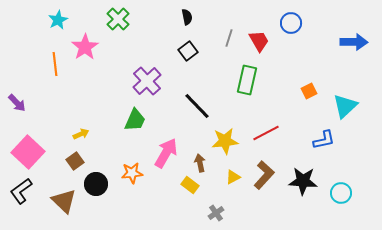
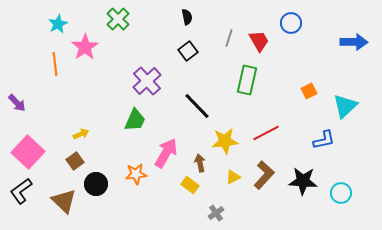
cyan star: moved 4 px down
orange star: moved 4 px right, 1 px down
